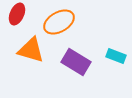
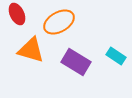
red ellipse: rotated 50 degrees counterclockwise
cyan rectangle: rotated 12 degrees clockwise
